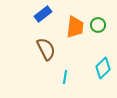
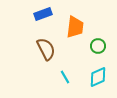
blue rectangle: rotated 18 degrees clockwise
green circle: moved 21 px down
cyan diamond: moved 5 px left, 9 px down; rotated 20 degrees clockwise
cyan line: rotated 40 degrees counterclockwise
